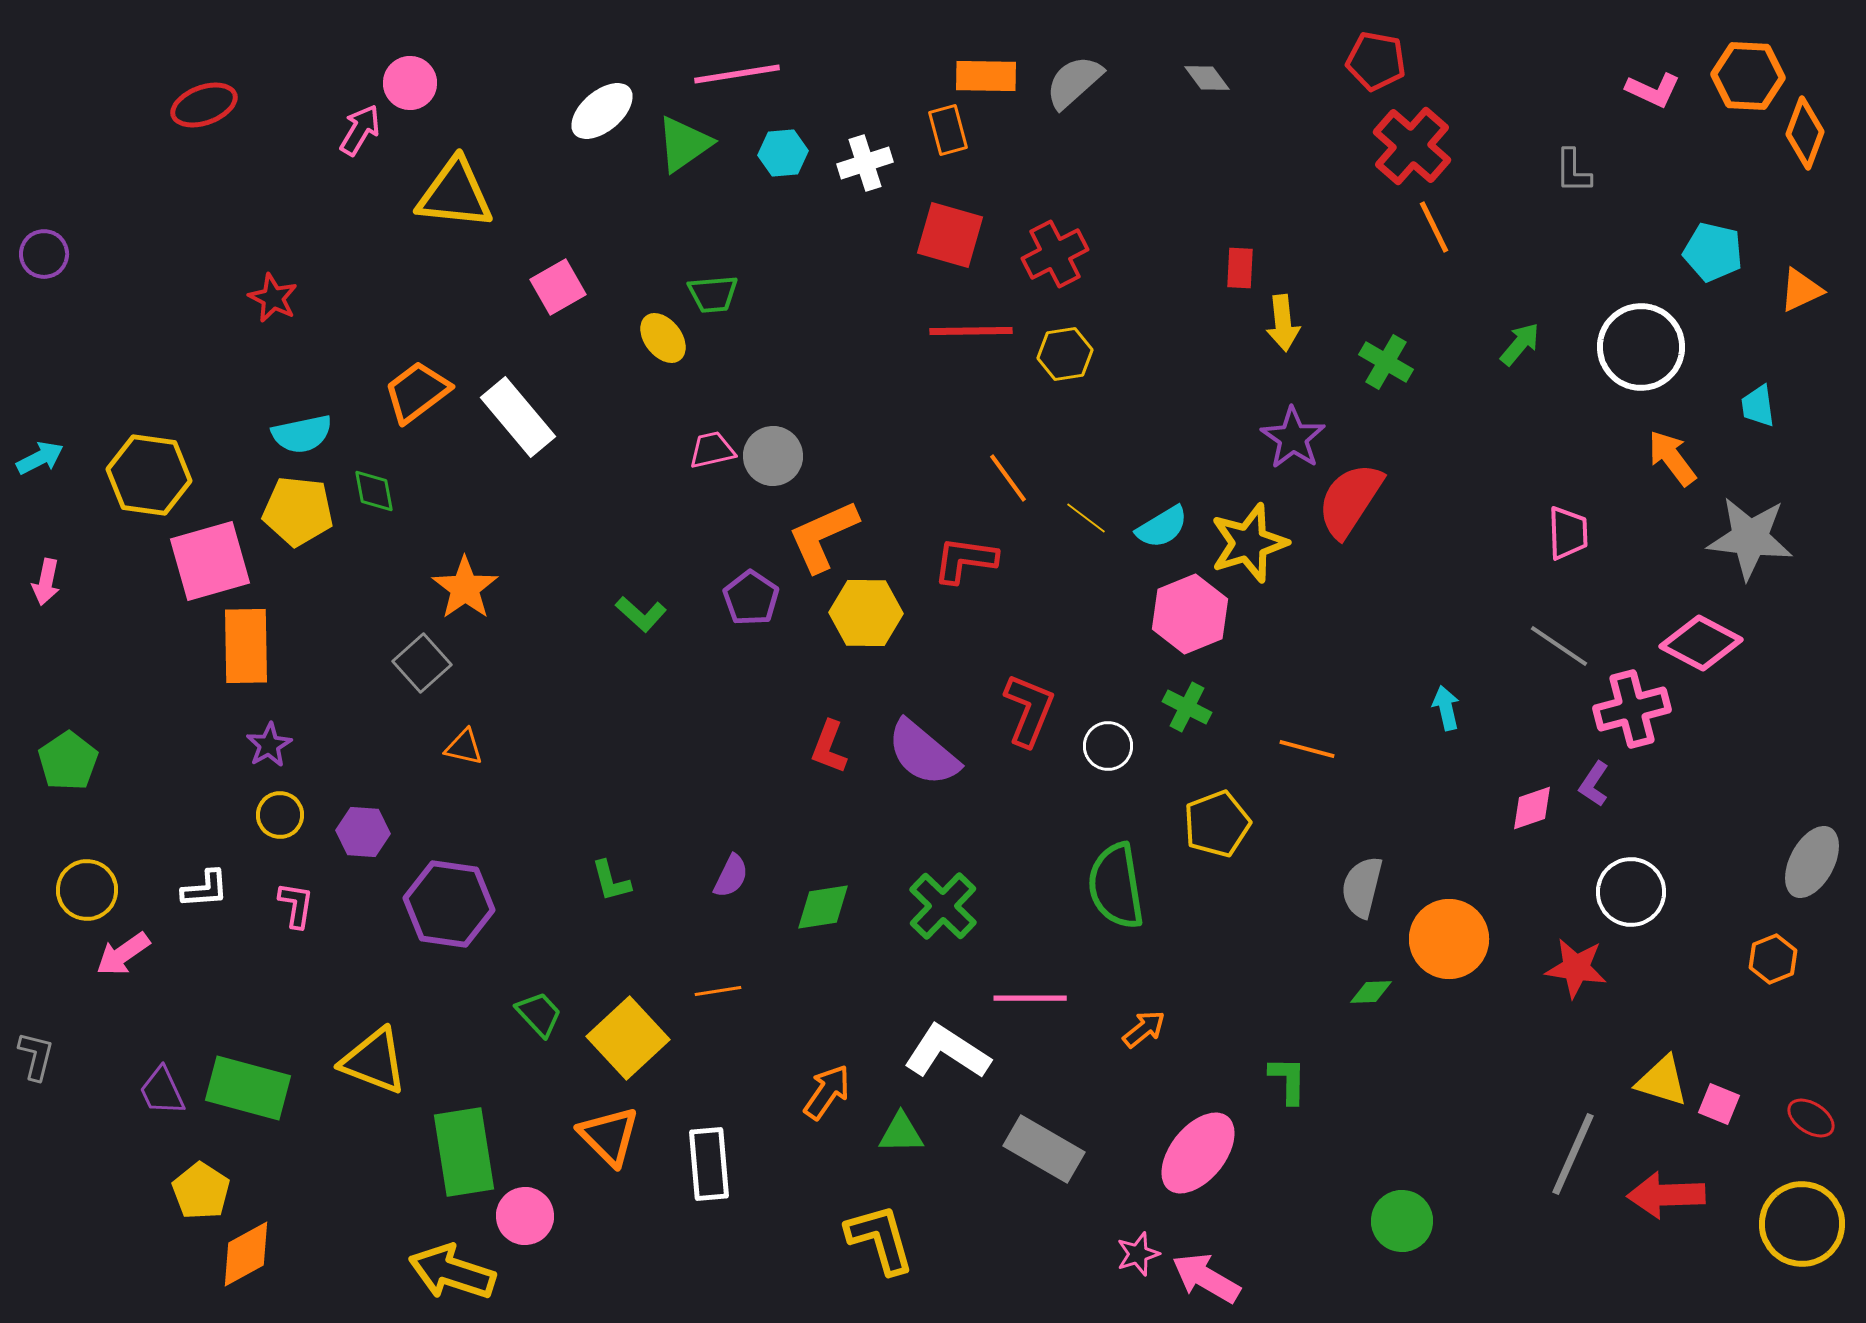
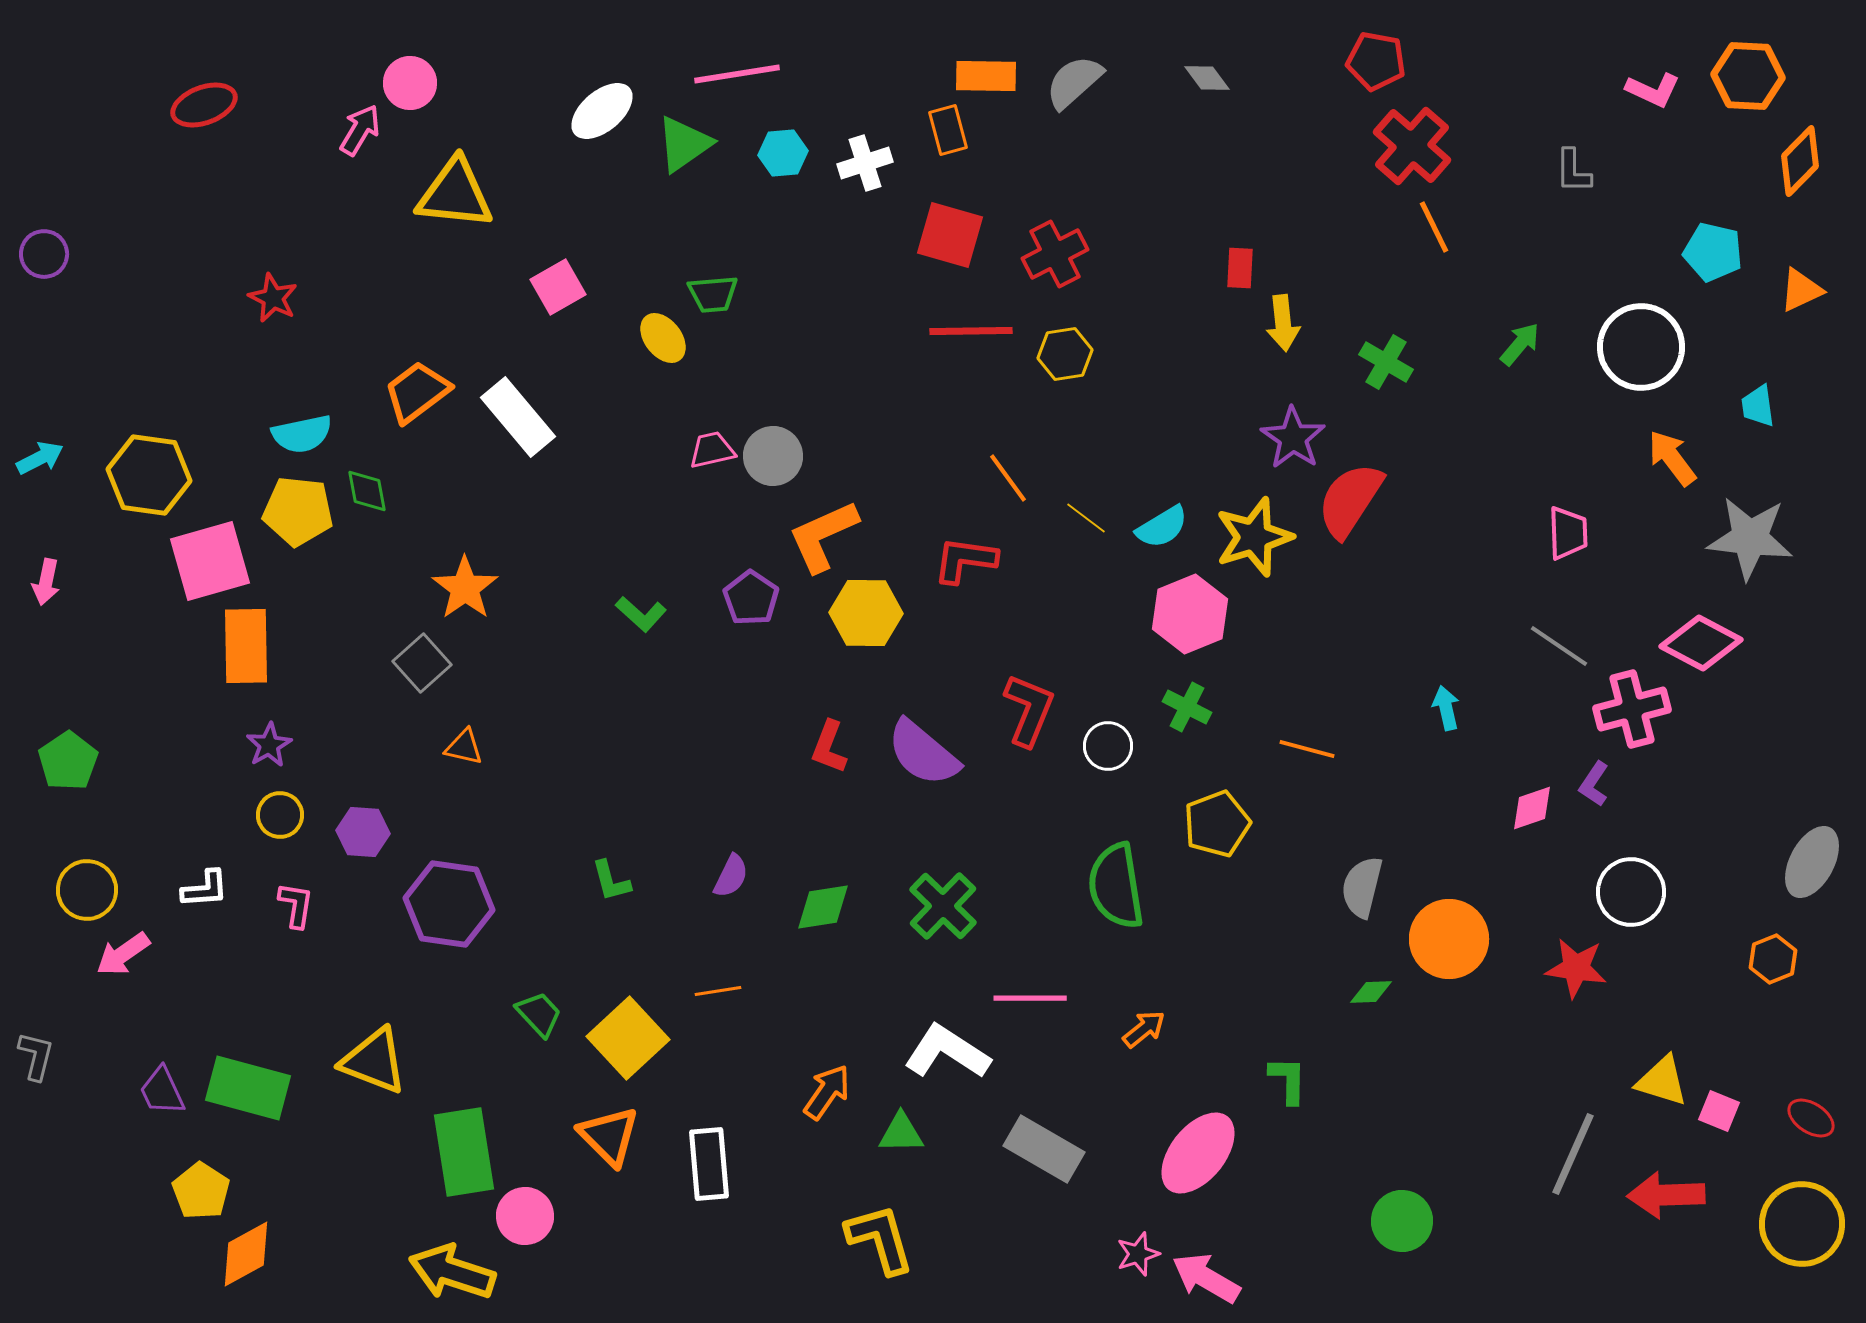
orange diamond at (1805, 133): moved 5 px left, 28 px down; rotated 24 degrees clockwise
green diamond at (374, 491): moved 7 px left
yellow star at (1249, 543): moved 5 px right, 6 px up
pink square at (1719, 1104): moved 7 px down
